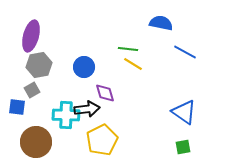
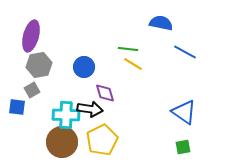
black arrow: moved 3 px right; rotated 15 degrees clockwise
brown circle: moved 26 px right
